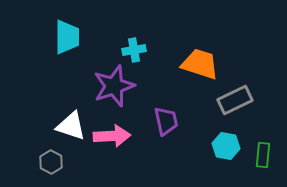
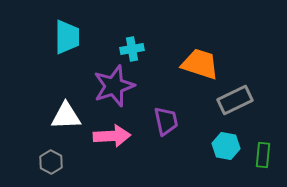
cyan cross: moved 2 px left, 1 px up
white triangle: moved 5 px left, 10 px up; rotated 20 degrees counterclockwise
